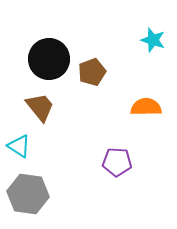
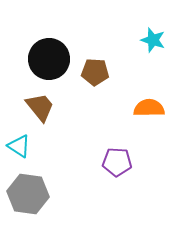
brown pentagon: moved 3 px right; rotated 24 degrees clockwise
orange semicircle: moved 3 px right, 1 px down
